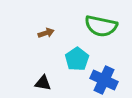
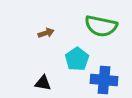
blue cross: rotated 20 degrees counterclockwise
